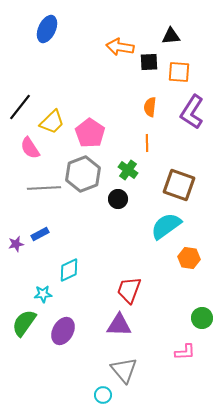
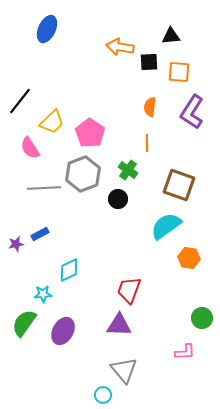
black line: moved 6 px up
